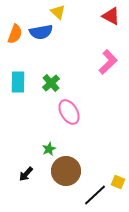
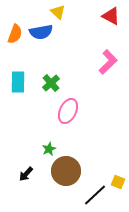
pink ellipse: moved 1 px left, 1 px up; rotated 55 degrees clockwise
